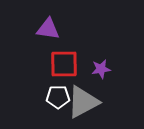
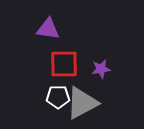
gray triangle: moved 1 px left, 1 px down
